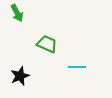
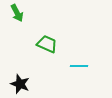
cyan line: moved 2 px right, 1 px up
black star: moved 8 px down; rotated 30 degrees counterclockwise
